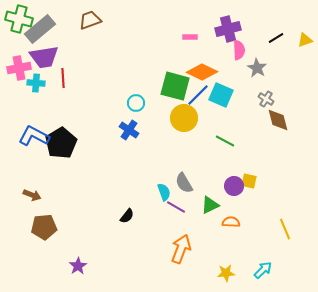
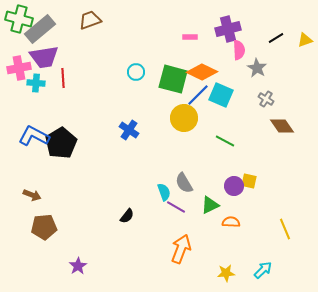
green square: moved 2 px left, 7 px up
cyan circle: moved 31 px up
brown diamond: moved 4 px right, 6 px down; rotated 20 degrees counterclockwise
